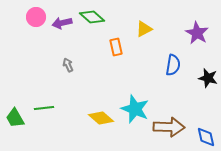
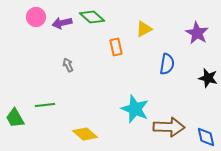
blue semicircle: moved 6 px left, 1 px up
green line: moved 1 px right, 3 px up
yellow diamond: moved 16 px left, 16 px down
